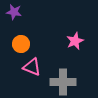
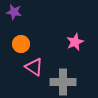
pink star: moved 1 px down
pink triangle: moved 2 px right; rotated 12 degrees clockwise
